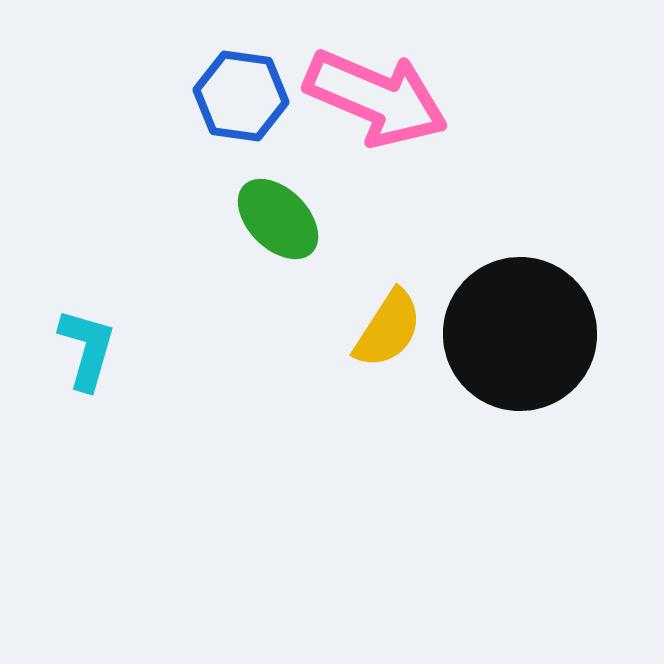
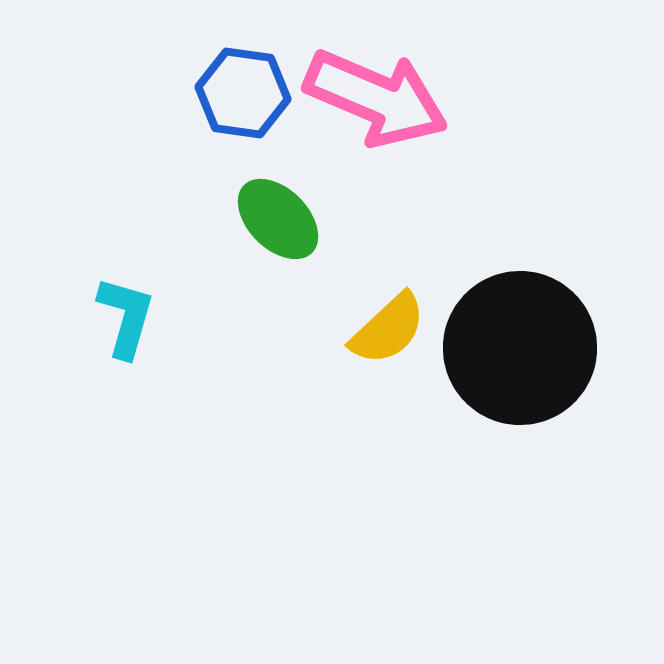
blue hexagon: moved 2 px right, 3 px up
yellow semicircle: rotated 14 degrees clockwise
black circle: moved 14 px down
cyan L-shape: moved 39 px right, 32 px up
